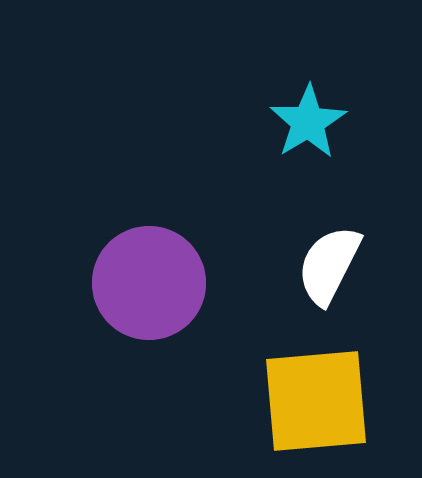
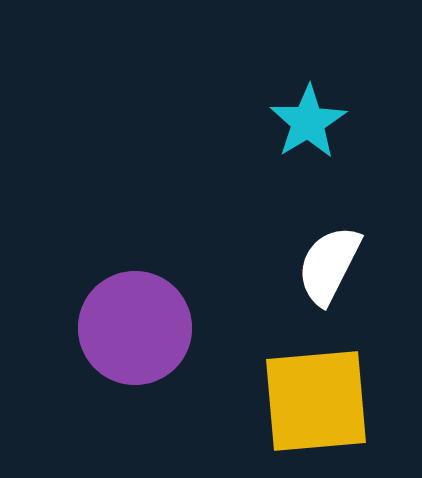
purple circle: moved 14 px left, 45 px down
